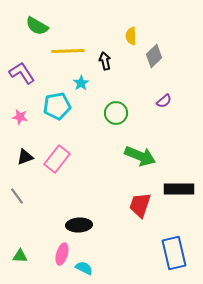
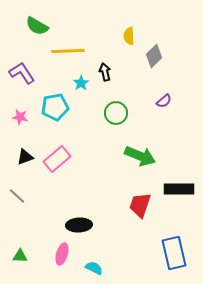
yellow semicircle: moved 2 px left
black arrow: moved 11 px down
cyan pentagon: moved 2 px left, 1 px down
pink rectangle: rotated 12 degrees clockwise
gray line: rotated 12 degrees counterclockwise
cyan semicircle: moved 10 px right
